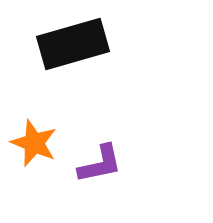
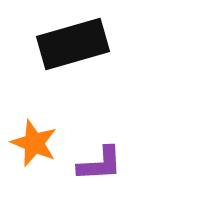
purple L-shape: rotated 9 degrees clockwise
